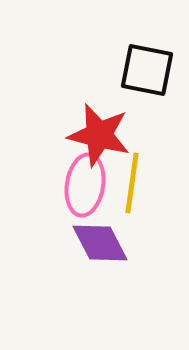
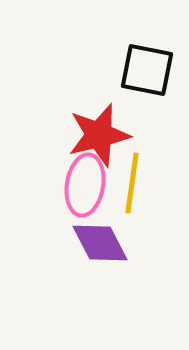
red star: rotated 28 degrees counterclockwise
